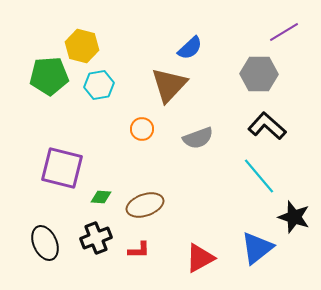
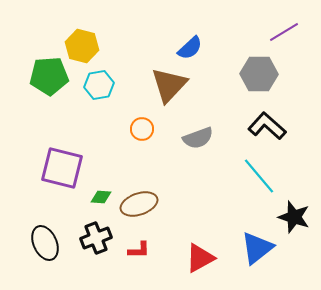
brown ellipse: moved 6 px left, 1 px up
